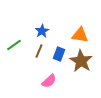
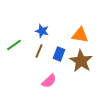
blue star: rotated 24 degrees counterclockwise
